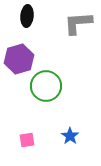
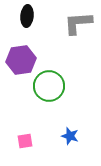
purple hexagon: moved 2 px right, 1 px down; rotated 8 degrees clockwise
green circle: moved 3 px right
blue star: rotated 18 degrees counterclockwise
pink square: moved 2 px left, 1 px down
